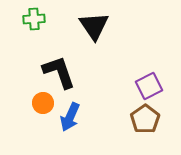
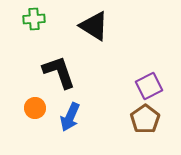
black triangle: rotated 24 degrees counterclockwise
orange circle: moved 8 px left, 5 px down
